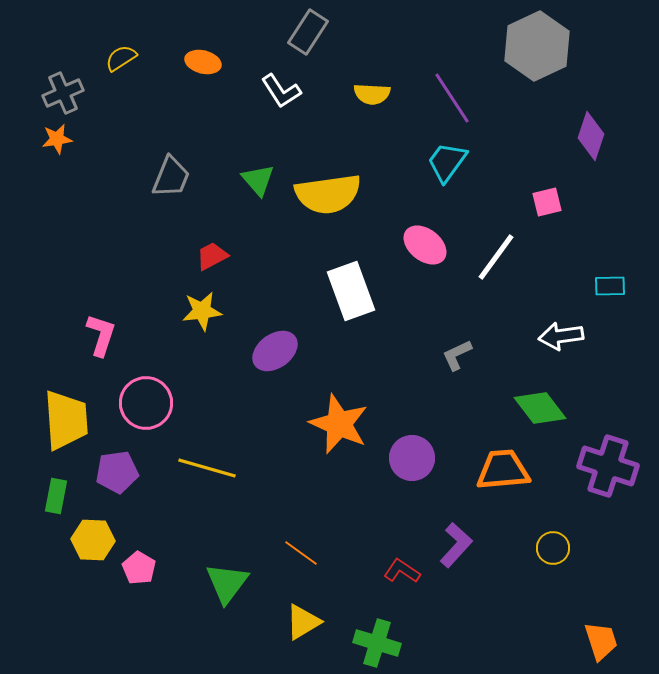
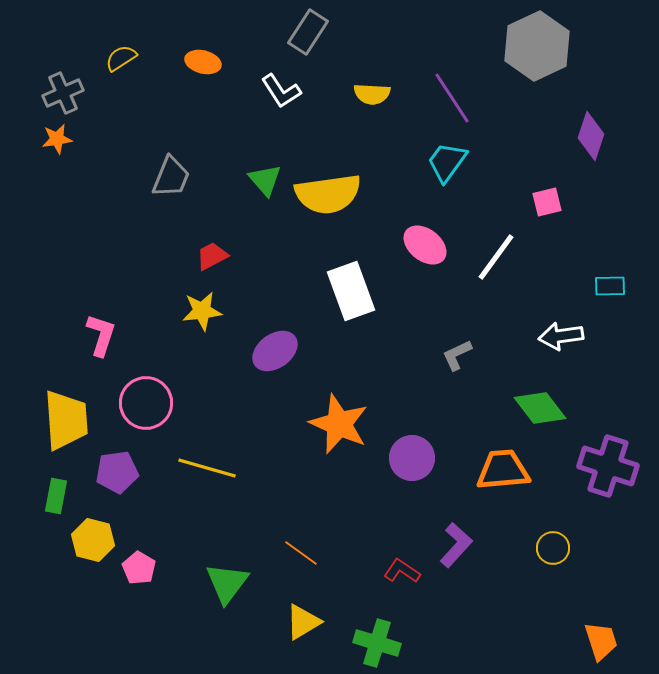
green triangle at (258, 180): moved 7 px right
yellow hexagon at (93, 540): rotated 12 degrees clockwise
